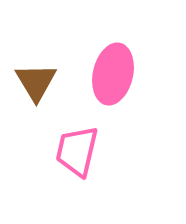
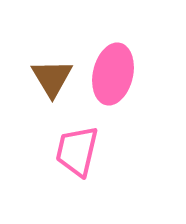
brown triangle: moved 16 px right, 4 px up
